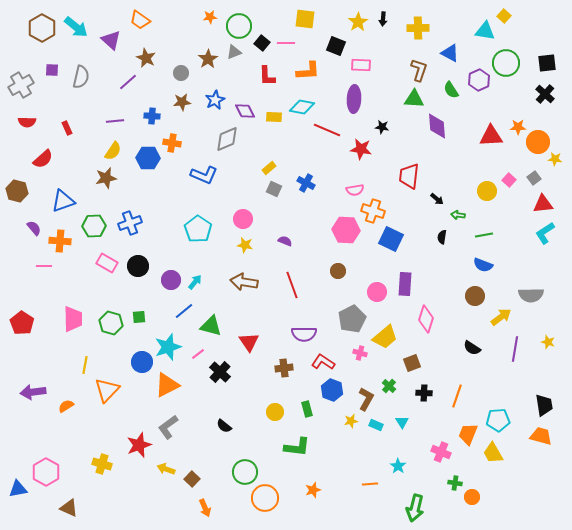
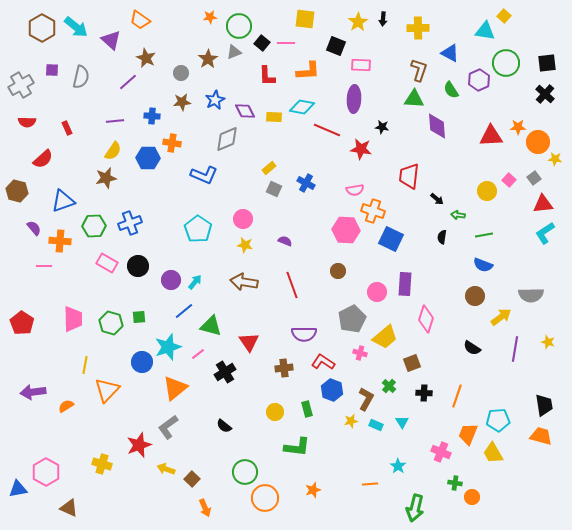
black cross at (220, 372): moved 5 px right; rotated 15 degrees clockwise
orange triangle at (167, 385): moved 8 px right, 3 px down; rotated 12 degrees counterclockwise
